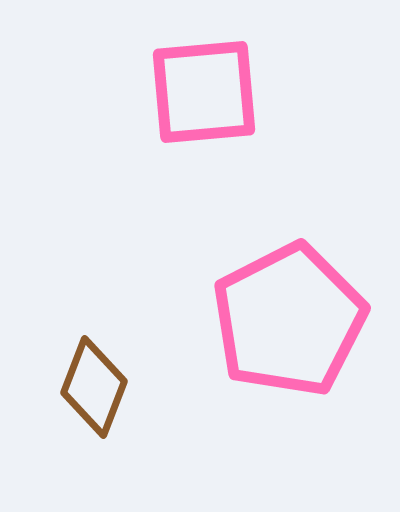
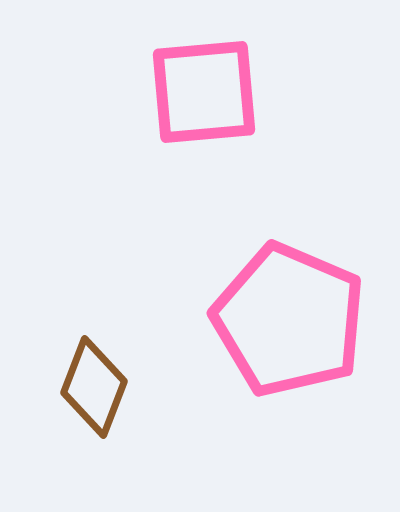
pink pentagon: rotated 22 degrees counterclockwise
